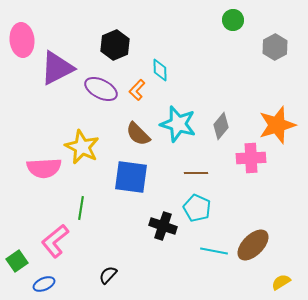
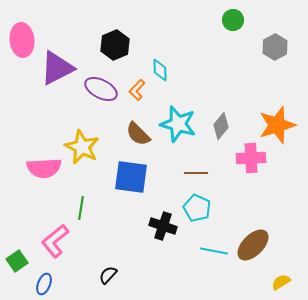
blue ellipse: rotated 45 degrees counterclockwise
